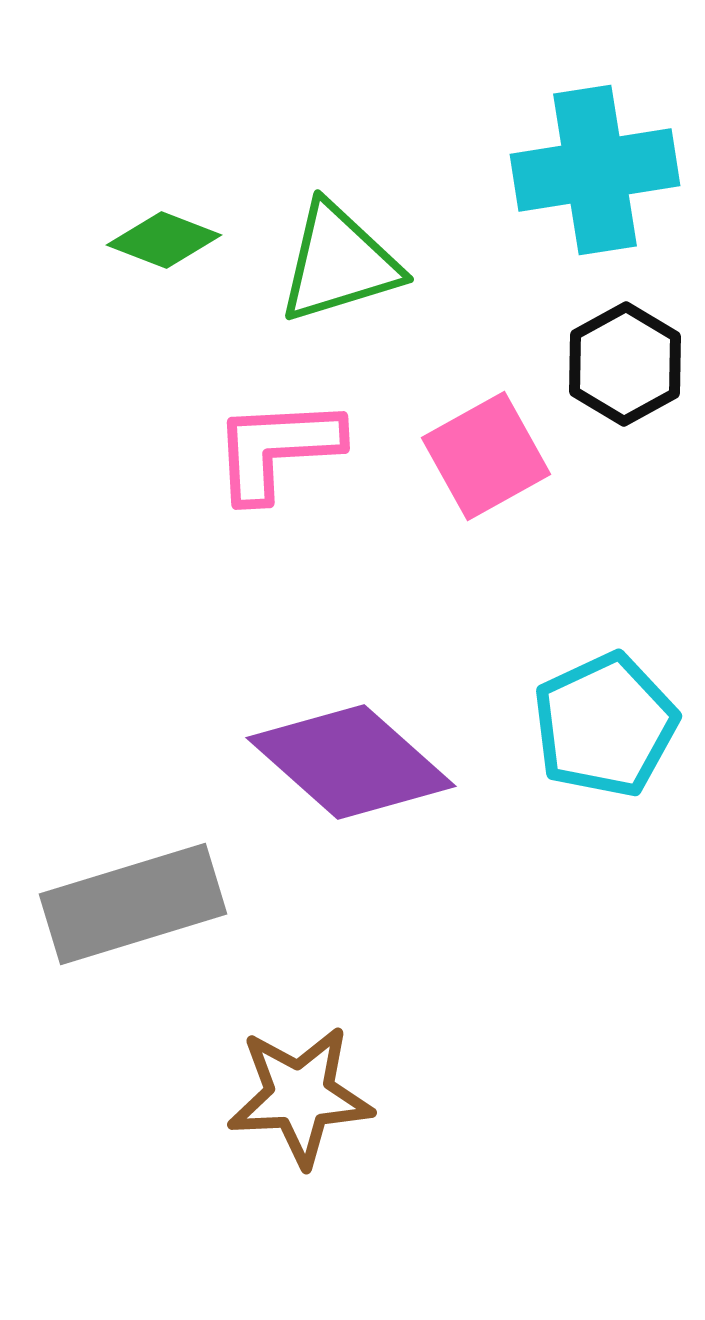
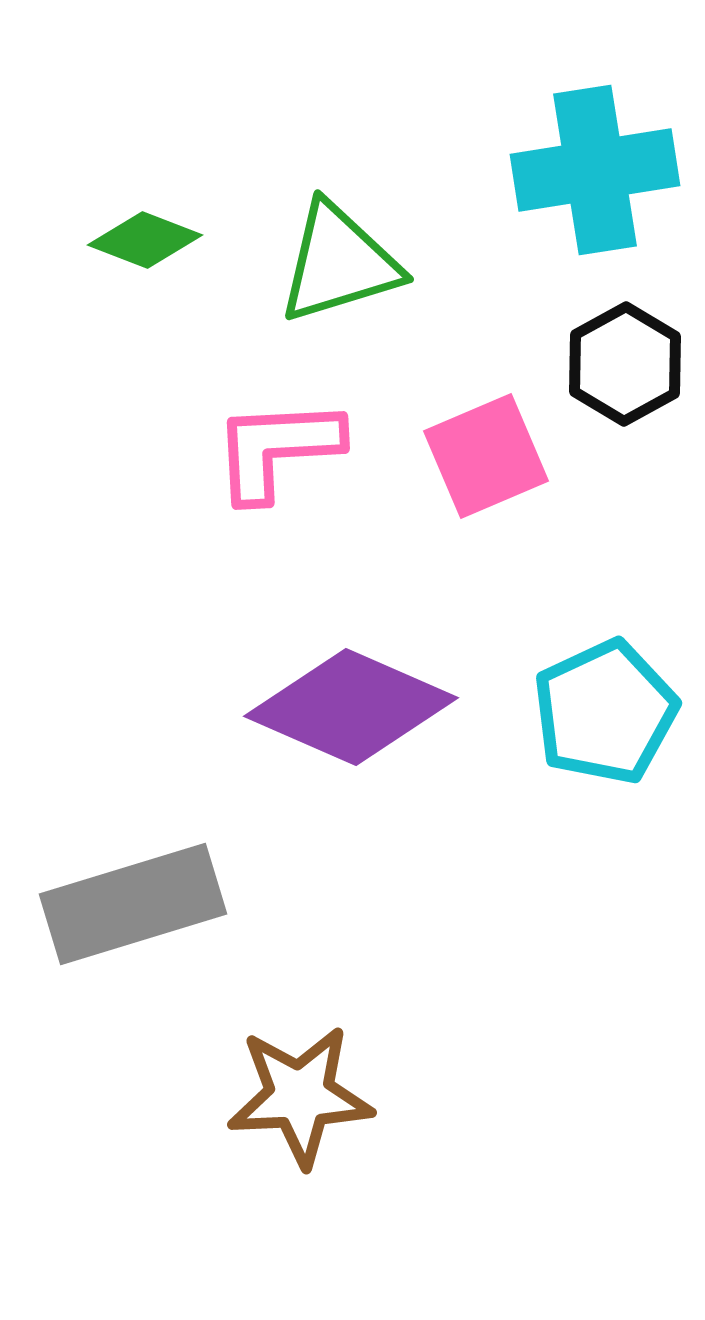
green diamond: moved 19 px left
pink square: rotated 6 degrees clockwise
cyan pentagon: moved 13 px up
purple diamond: moved 55 px up; rotated 18 degrees counterclockwise
